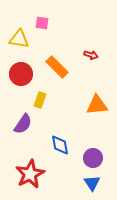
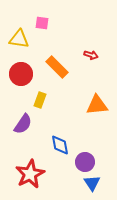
purple circle: moved 8 px left, 4 px down
